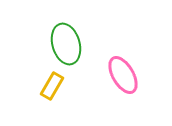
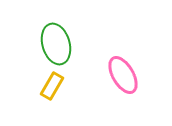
green ellipse: moved 10 px left
